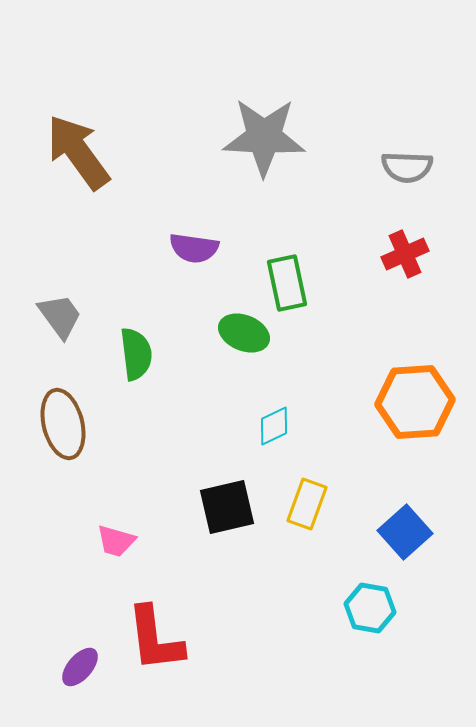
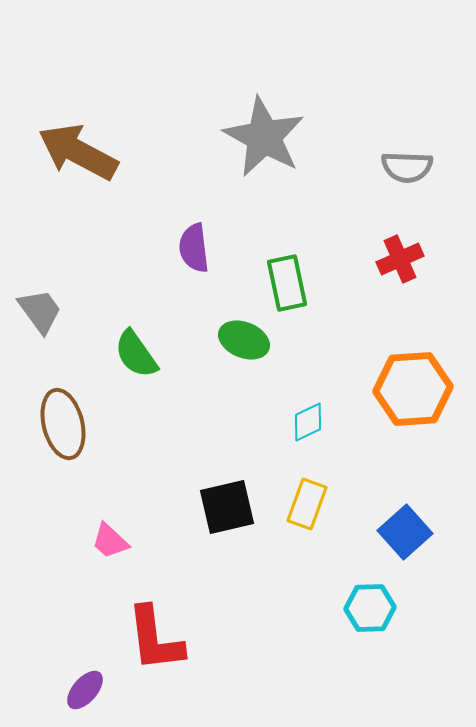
gray star: rotated 26 degrees clockwise
brown arrow: rotated 26 degrees counterclockwise
purple semicircle: rotated 75 degrees clockwise
red cross: moved 5 px left, 5 px down
gray trapezoid: moved 20 px left, 5 px up
green ellipse: moved 7 px down
green semicircle: rotated 152 degrees clockwise
orange hexagon: moved 2 px left, 13 px up
cyan diamond: moved 34 px right, 4 px up
pink trapezoid: moved 6 px left; rotated 27 degrees clockwise
cyan hexagon: rotated 12 degrees counterclockwise
purple ellipse: moved 5 px right, 23 px down
